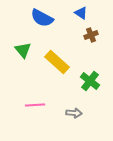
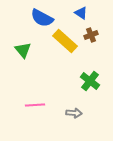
yellow rectangle: moved 8 px right, 21 px up
